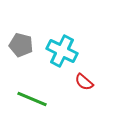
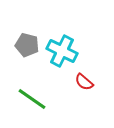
gray pentagon: moved 6 px right
green line: rotated 12 degrees clockwise
